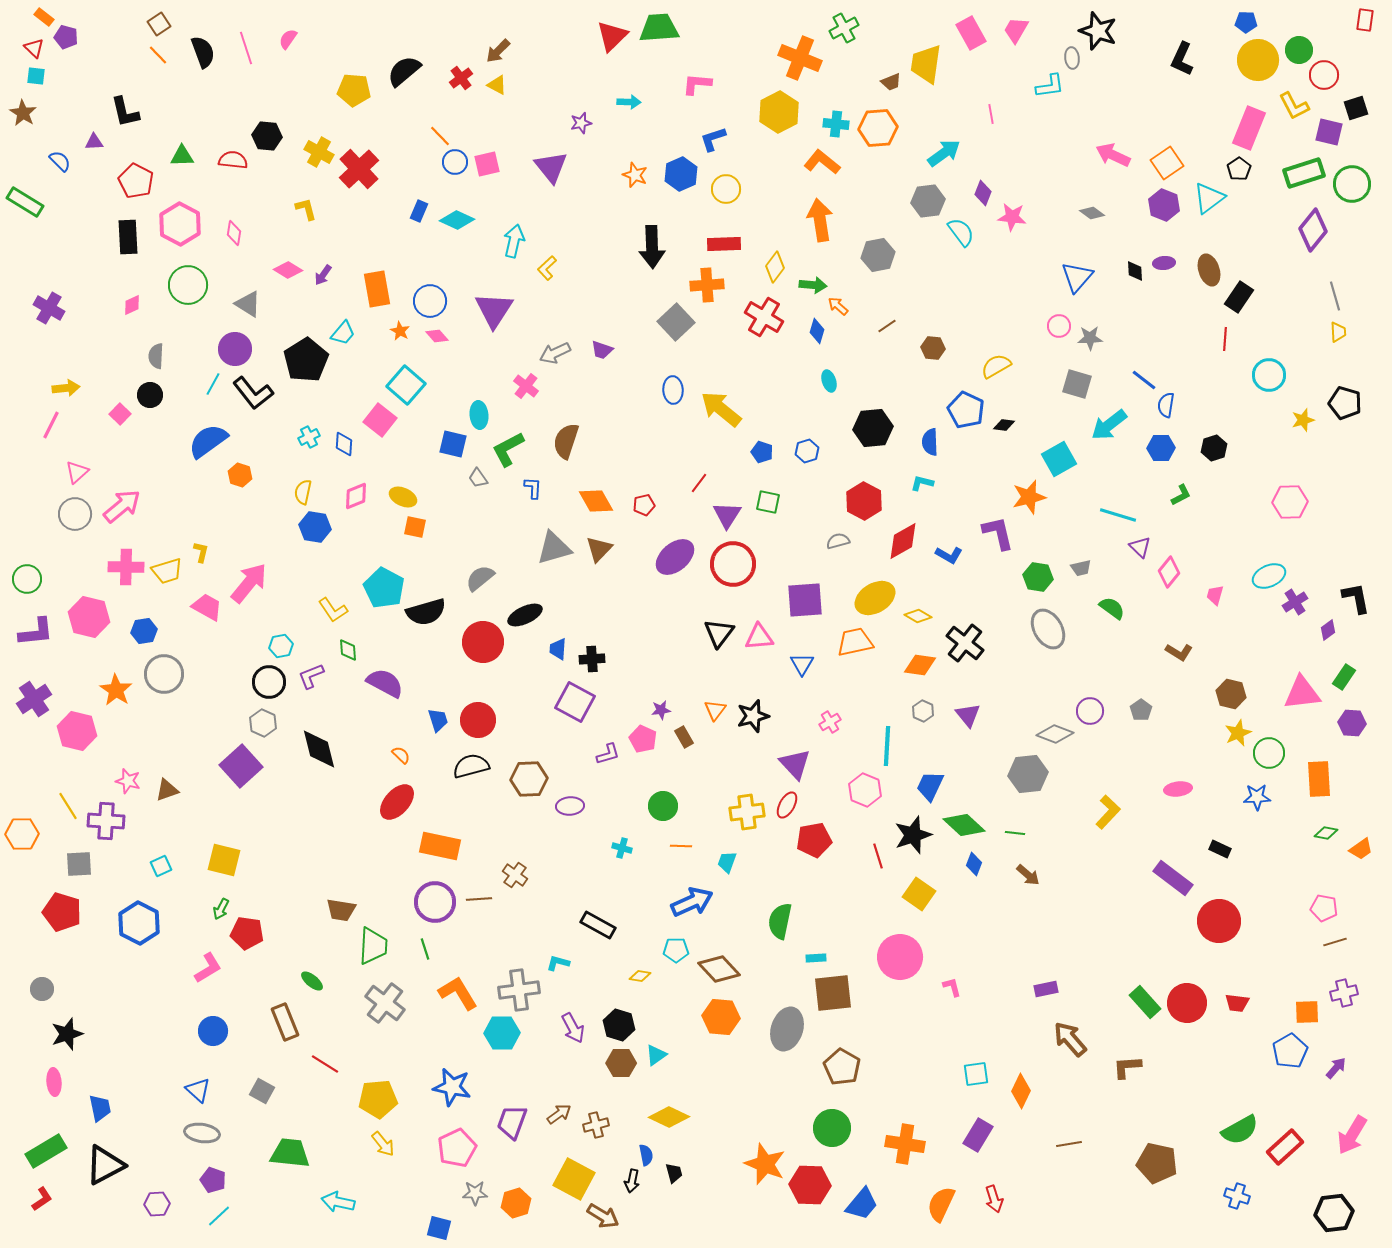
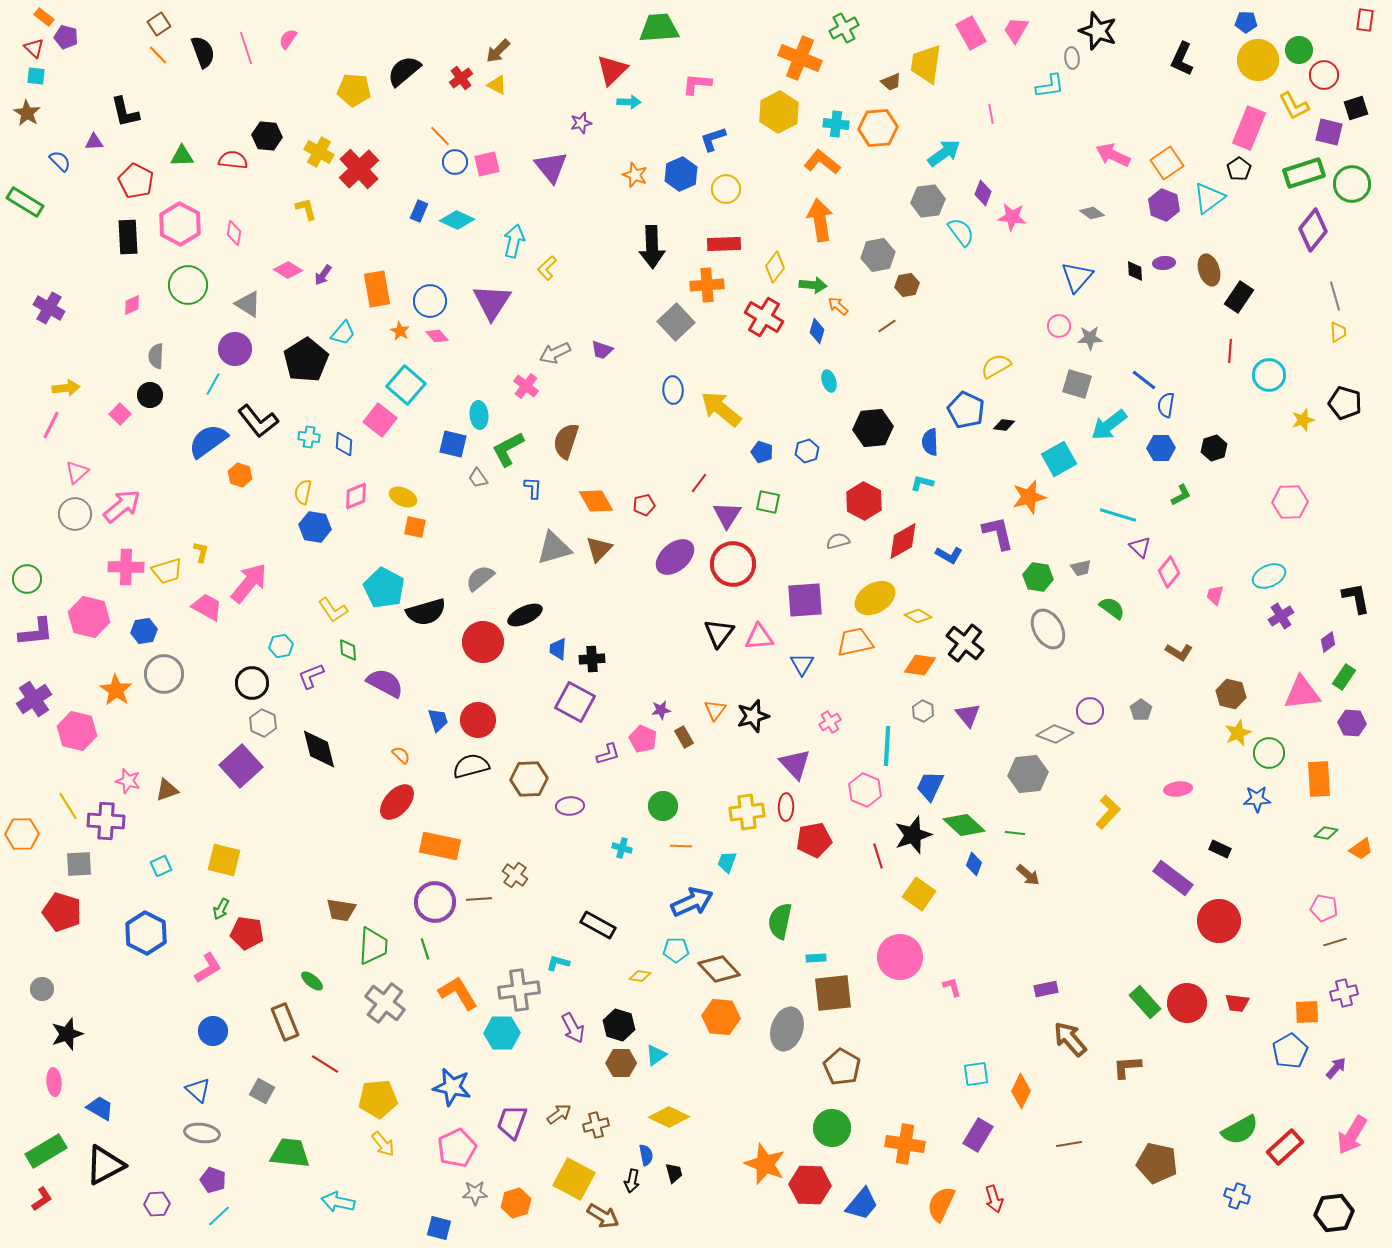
red triangle at (612, 36): moved 34 px down
brown star at (23, 113): moved 4 px right
purple triangle at (494, 310): moved 2 px left, 8 px up
red line at (1225, 339): moved 5 px right, 12 px down
brown hexagon at (933, 348): moved 26 px left, 63 px up; rotated 15 degrees counterclockwise
black L-shape at (253, 393): moved 5 px right, 28 px down
cyan cross at (309, 437): rotated 35 degrees clockwise
purple cross at (1295, 602): moved 14 px left, 14 px down
purple diamond at (1328, 630): moved 12 px down
black circle at (269, 682): moved 17 px left, 1 px down
blue star at (1257, 797): moved 2 px down
red ellipse at (787, 805): moved 1 px left, 2 px down; rotated 28 degrees counterclockwise
blue hexagon at (139, 923): moved 7 px right, 10 px down
blue trapezoid at (100, 1108): rotated 48 degrees counterclockwise
